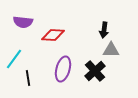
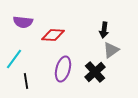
gray triangle: rotated 36 degrees counterclockwise
black cross: moved 1 px down
black line: moved 2 px left, 3 px down
